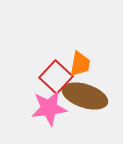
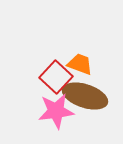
orange trapezoid: rotated 80 degrees counterclockwise
pink star: moved 7 px right, 3 px down
